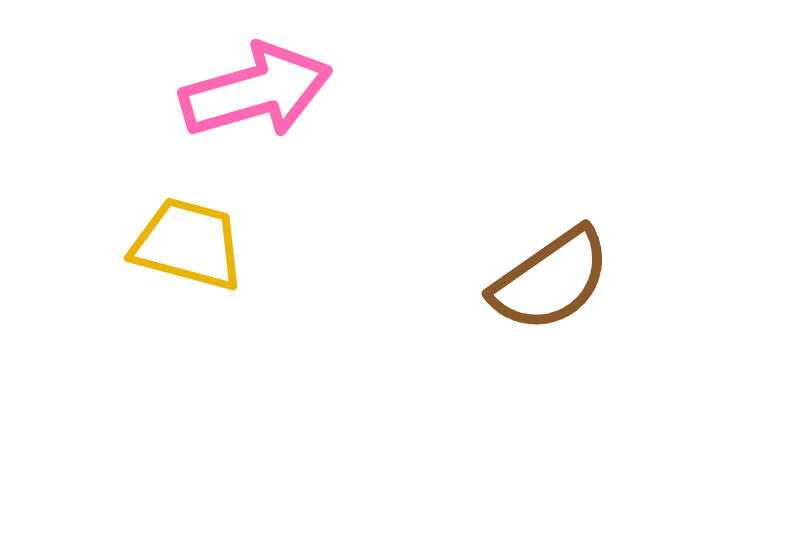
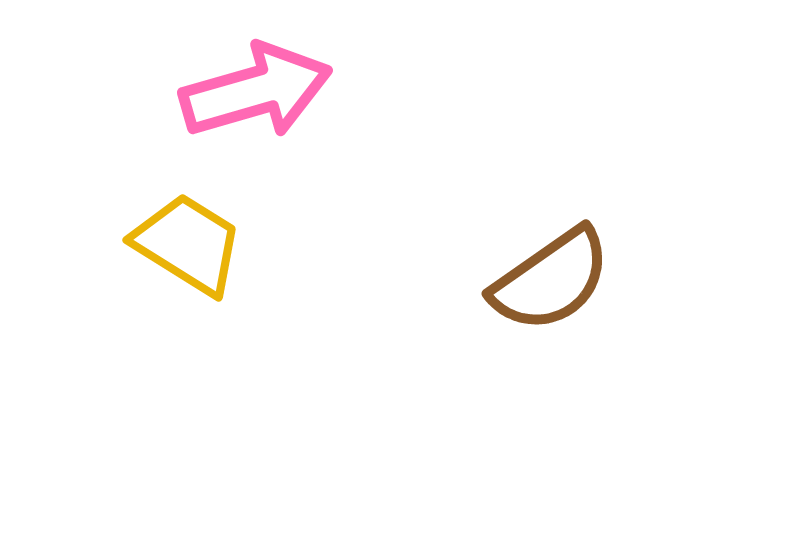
yellow trapezoid: rotated 17 degrees clockwise
